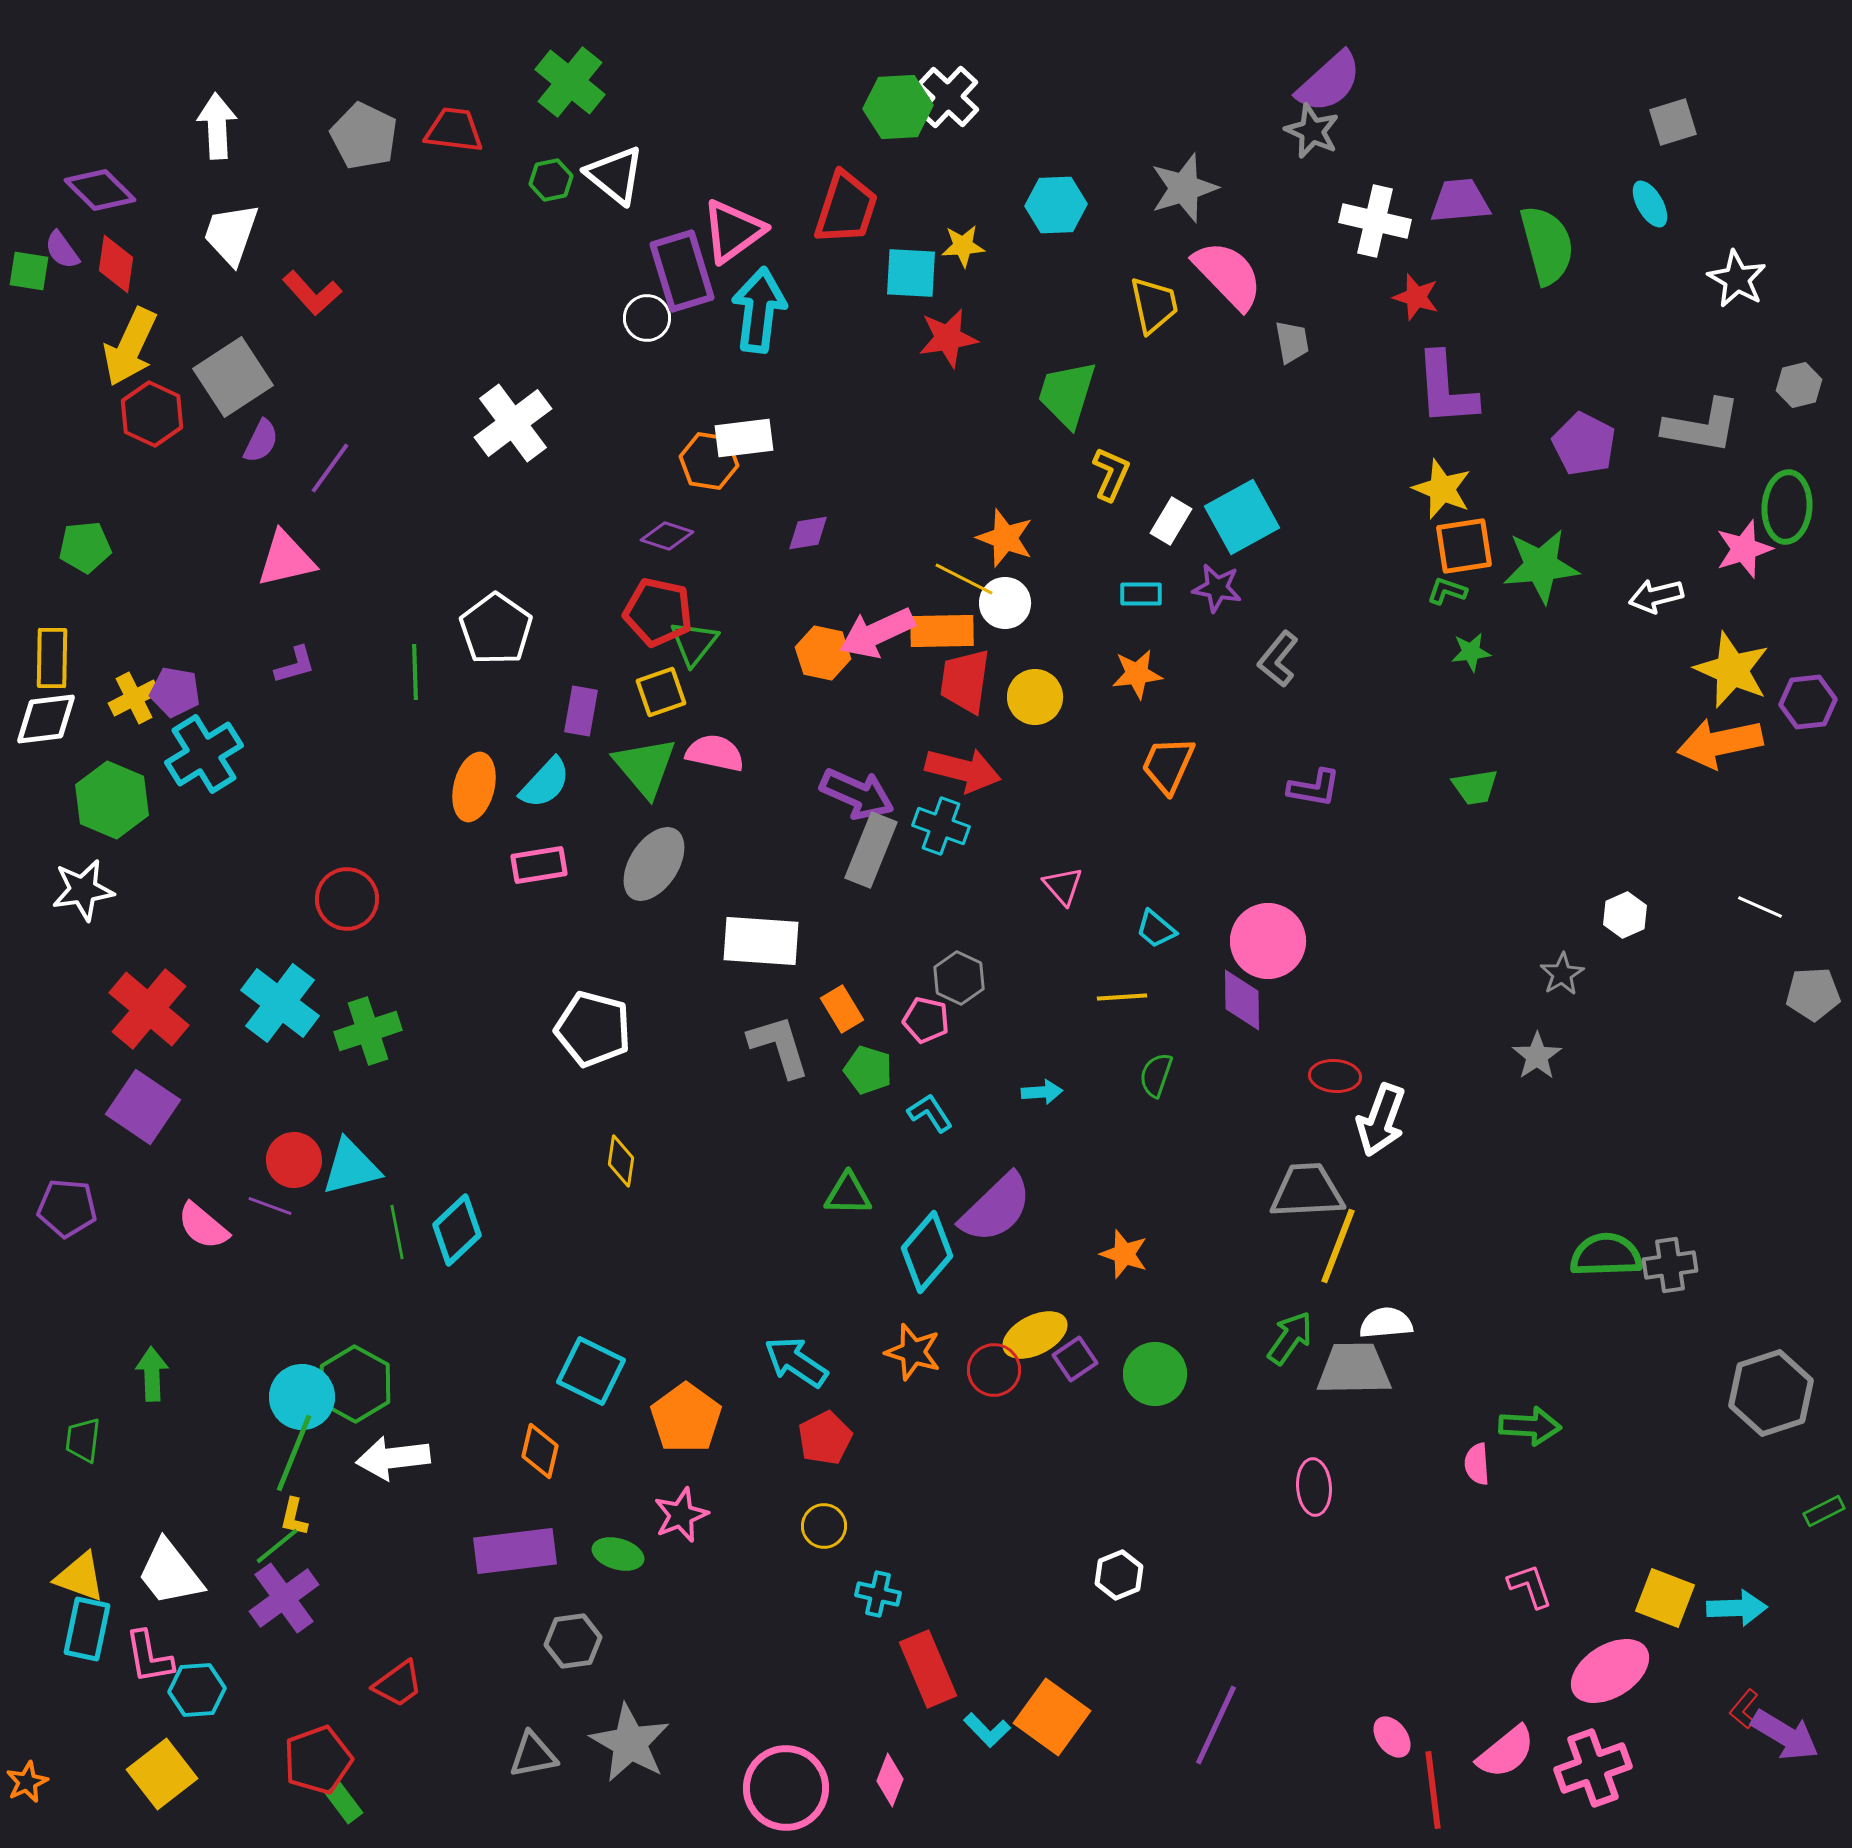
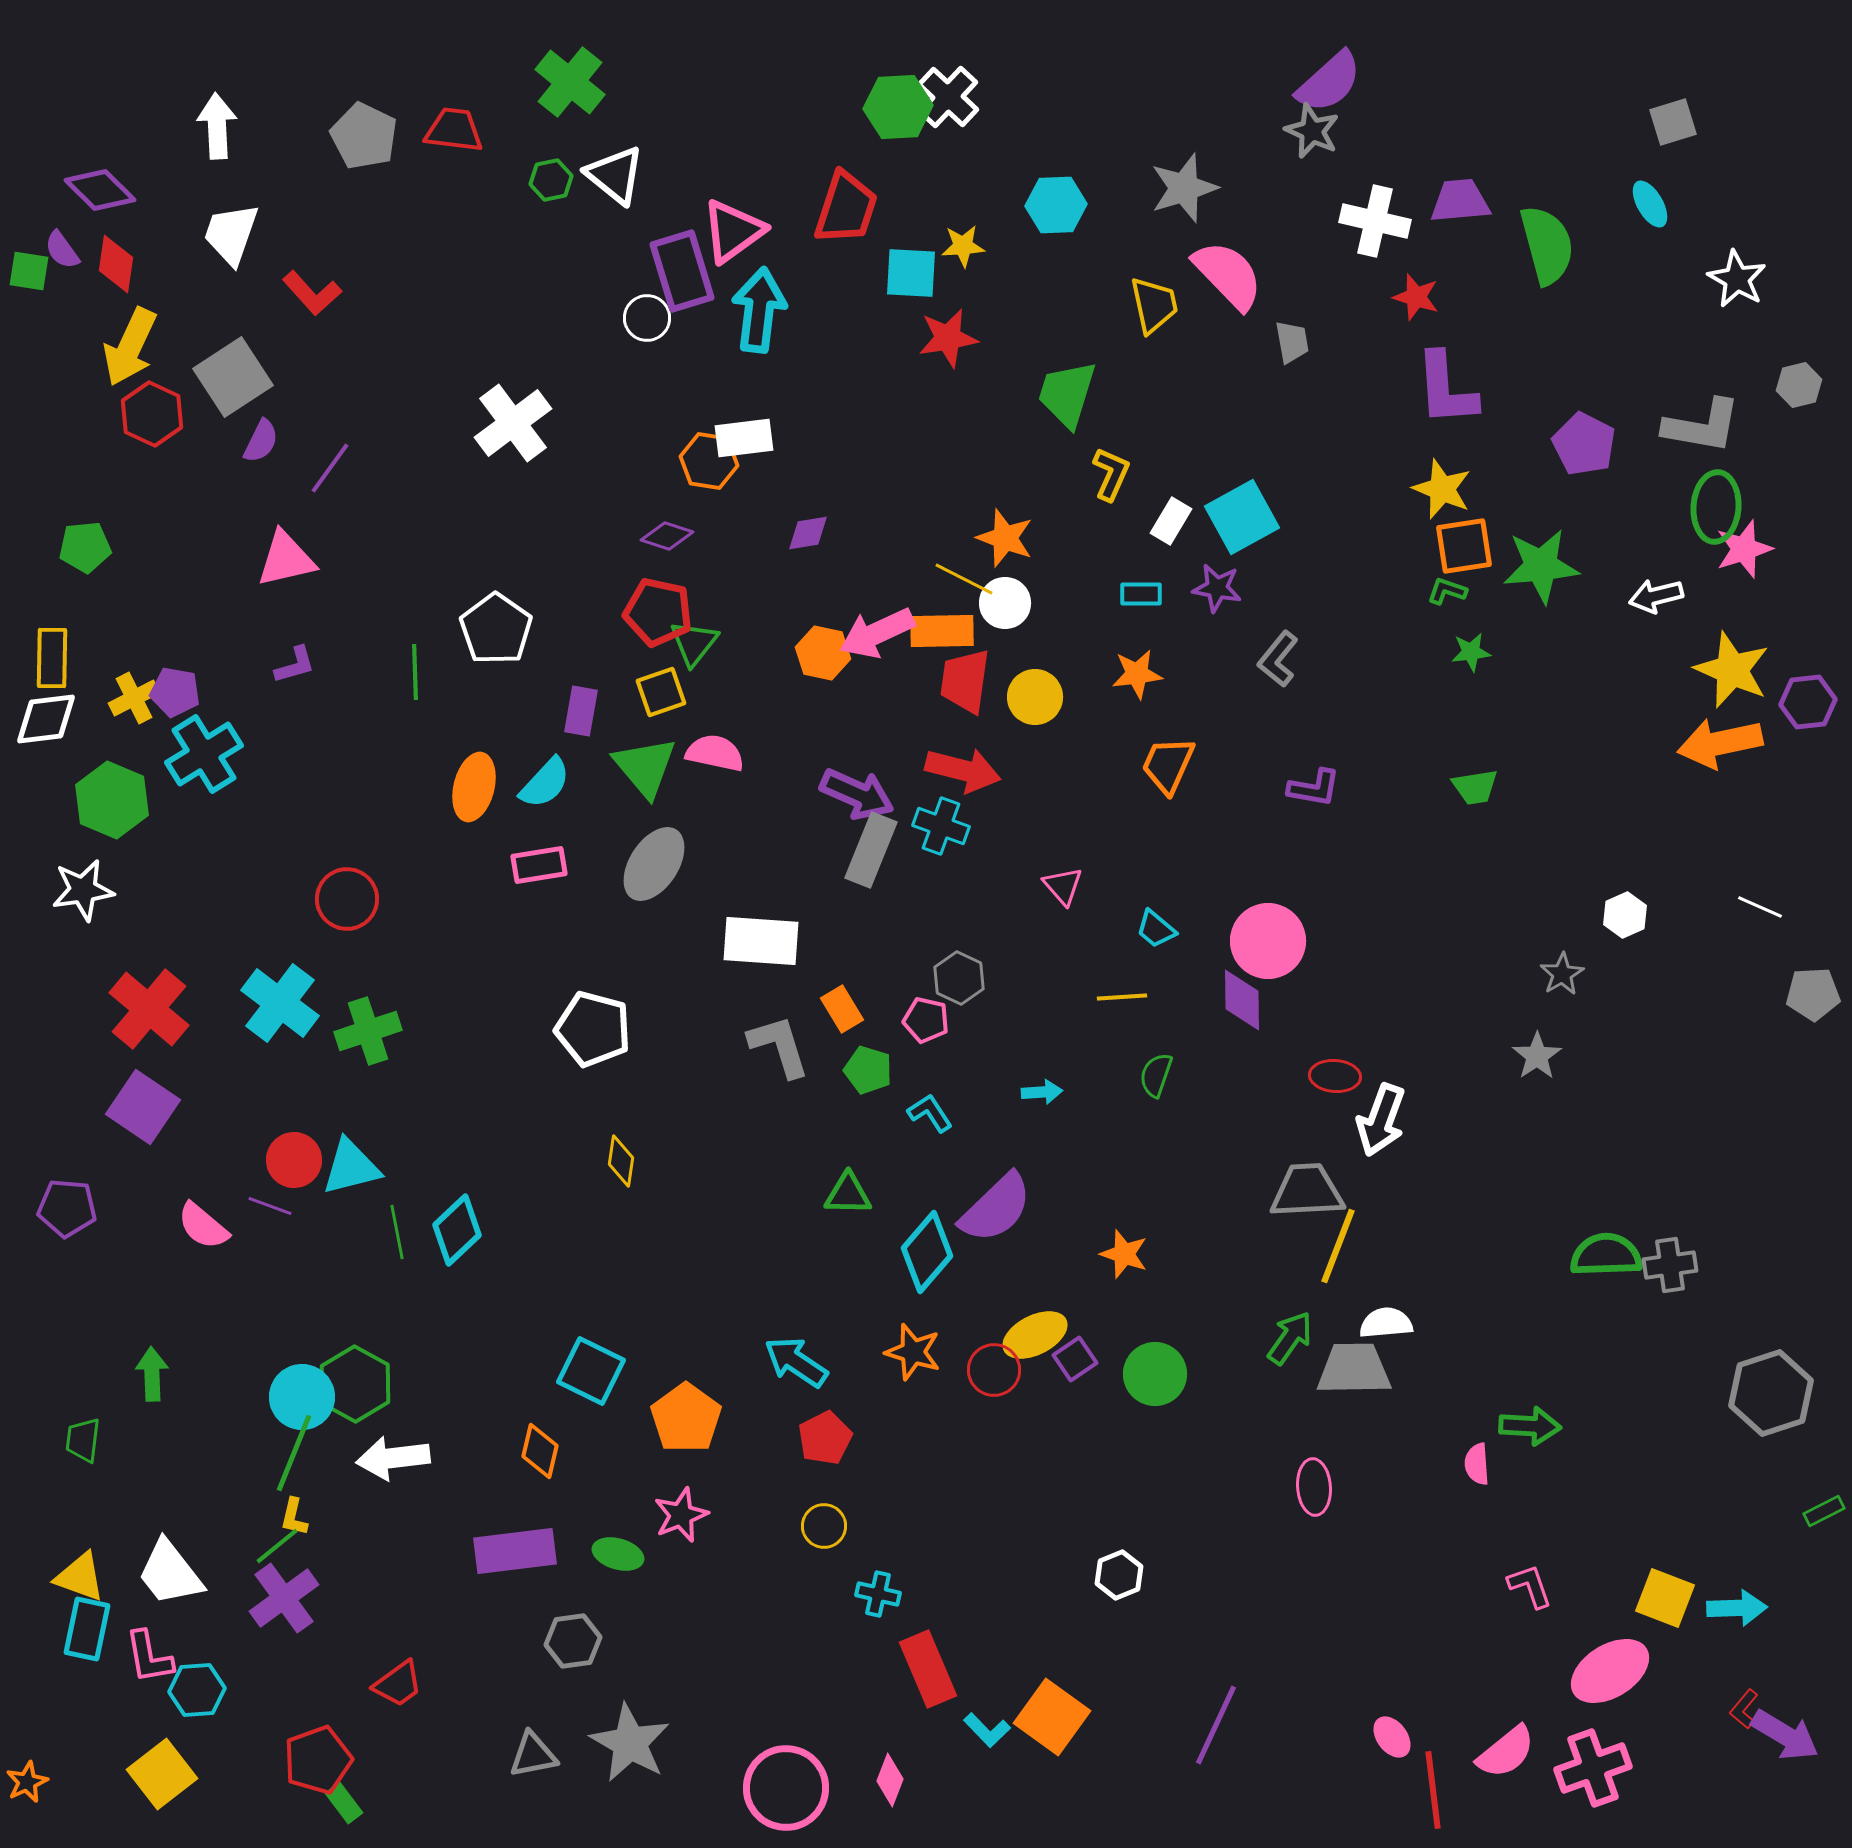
green ellipse at (1787, 507): moved 71 px left
